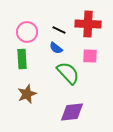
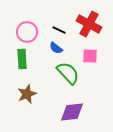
red cross: moved 1 px right; rotated 25 degrees clockwise
